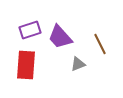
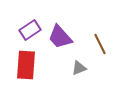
purple rectangle: rotated 15 degrees counterclockwise
gray triangle: moved 1 px right, 4 px down
